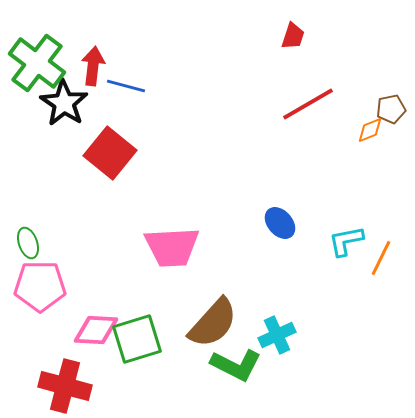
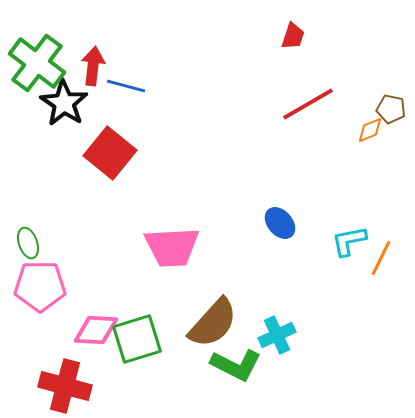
brown pentagon: rotated 24 degrees clockwise
cyan L-shape: moved 3 px right
